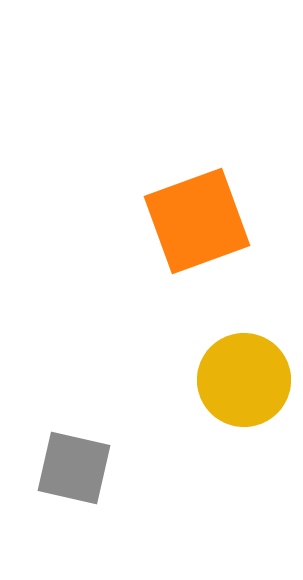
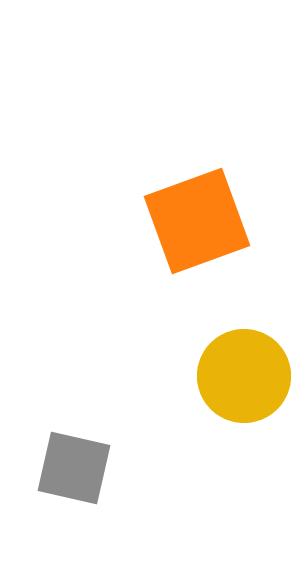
yellow circle: moved 4 px up
